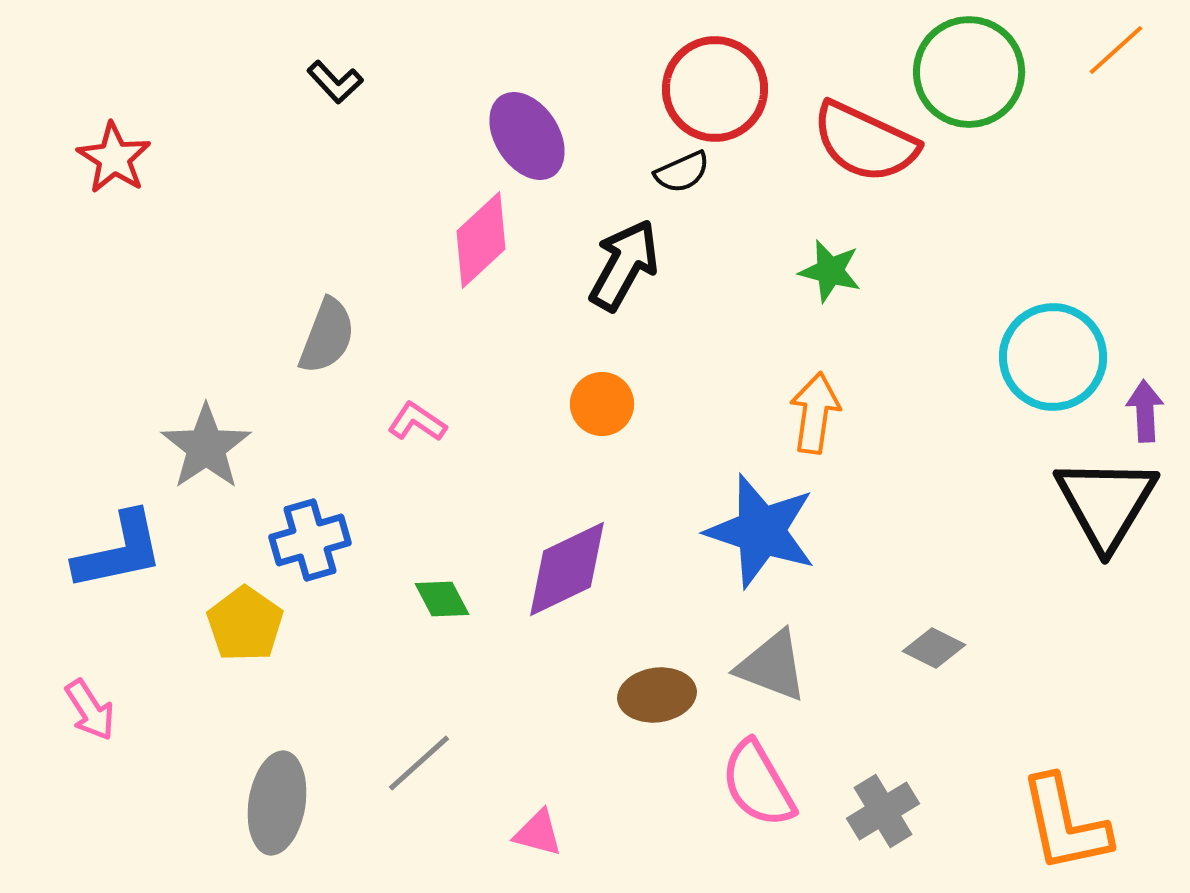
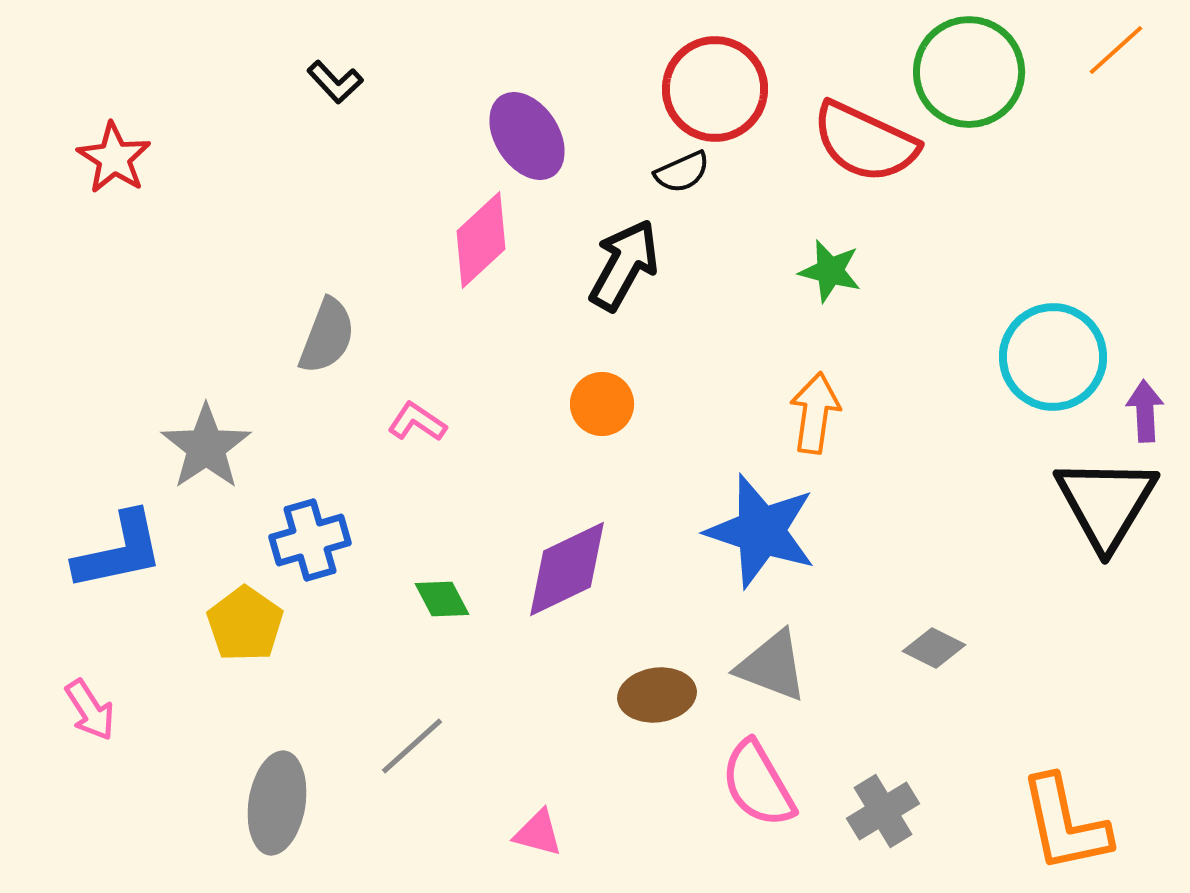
gray line: moved 7 px left, 17 px up
